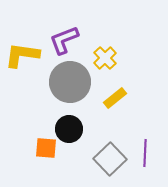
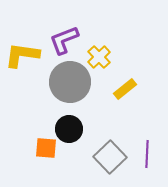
yellow cross: moved 6 px left, 1 px up
yellow rectangle: moved 10 px right, 9 px up
purple line: moved 2 px right, 1 px down
gray square: moved 2 px up
